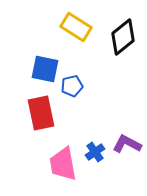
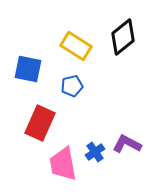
yellow rectangle: moved 19 px down
blue square: moved 17 px left
red rectangle: moved 1 px left, 10 px down; rotated 36 degrees clockwise
